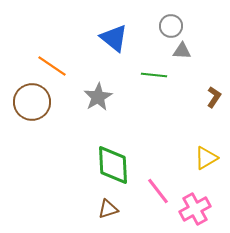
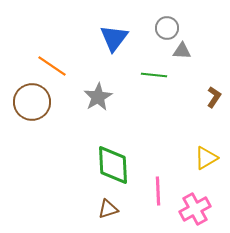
gray circle: moved 4 px left, 2 px down
blue triangle: rotated 28 degrees clockwise
pink line: rotated 36 degrees clockwise
